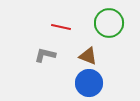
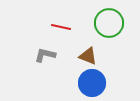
blue circle: moved 3 px right
